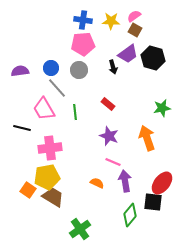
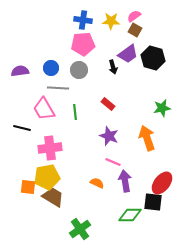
gray line: moved 1 px right; rotated 45 degrees counterclockwise
orange square: moved 3 px up; rotated 28 degrees counterclockwise
green diamond: rotated 50 degrees clockwise
